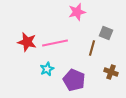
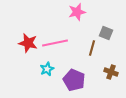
red star: moved 1 px right, 1 px down
